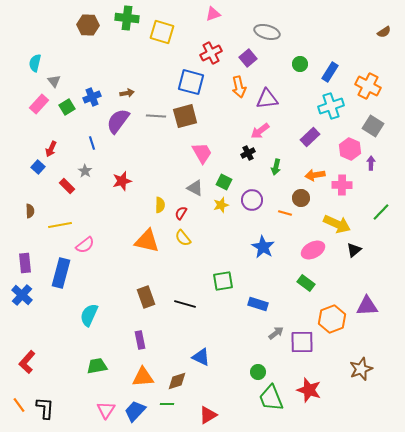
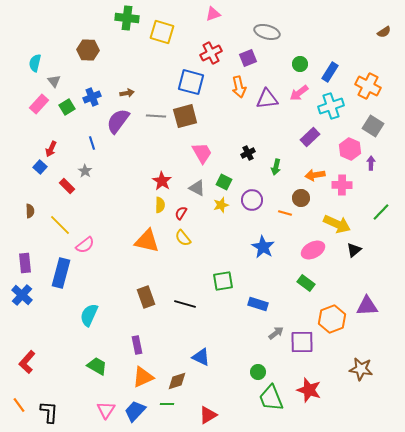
brown hexagon at (88, 25): moved 25 px down
purple square at (248, 58): rotated 18 degrees clockwise
pink arrow at (260, 131): moved 39 px right, 38 px up
blue square at (38, 167): moved 2 px right
red star at (122, 181): moved 40 px right; rotated 24 degrees counterclockwise
gray triangle at (195, 188): moved 2 px right
yellow line at (60, 225): rotated 55 degrees clockwise
purple rectangle at (140, 340): moved 3 px left, 5 px down
green trapezoid at (97, 366): rotated 40 degrees clockwise
brown star at (361, 369): rotated 30 degrees clockwise
orange triangle at (143, 377): rotated 20 degrees counterclockwise
black L-shape at (45, 408): moved 4 px right, 4 px down
